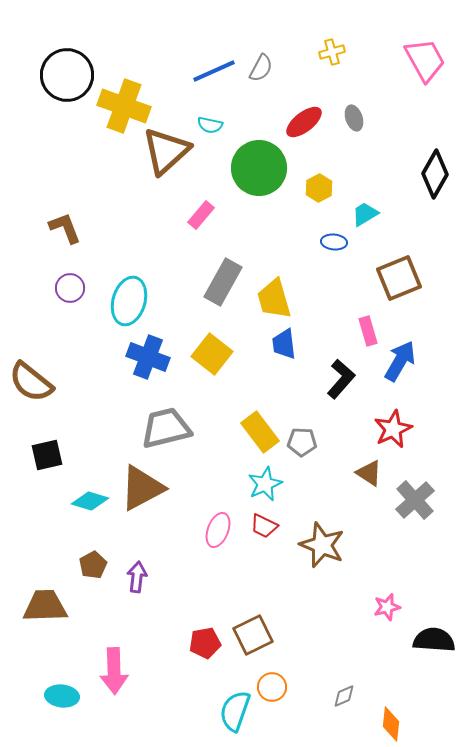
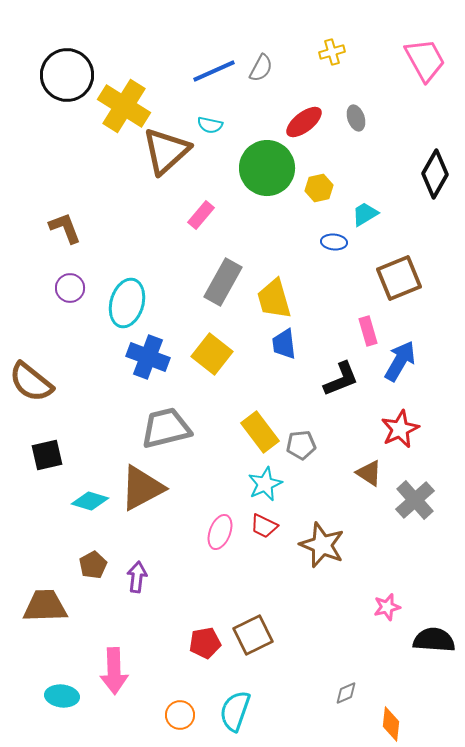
yellow cross at (124, 106): rotated 12 degrees clockwise
gray ellipse at (354, 118): moved 2 px right
green circle at (259, 168): moved 8 px right
yellow hexagon at (319, 188): rotated 16 degrees clockwise
cyan ellipse at (129, 301): moved 2 px left, 2 px down
black L-shape at (341, 379): rotated 27 degrees clockwise
red star at (393, 429): moved 7 px right
gray pentagon at (302, 442): moved 1 px left, 3 px down; rotated 8 degrees counterclockwise
pink ellipse at (218, 530): moved 2 px right, 2 px down
orange circle at (272, 687): moved 92 px left, 28 px down
gray diamond at (344, 696): moved 2 px right, 3 px up
